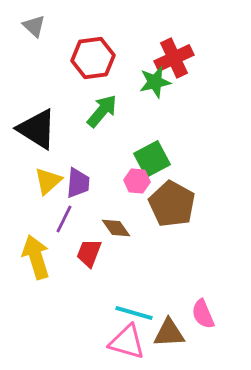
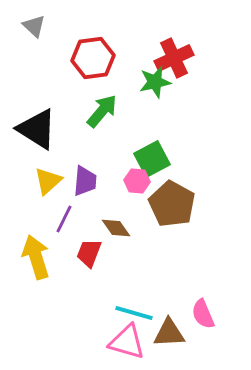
purple trapezoid: moved 7 px right, 2 px up
